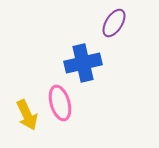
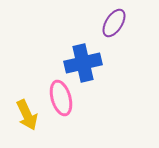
pink ellipse: moved 1 px right, 5 px up
